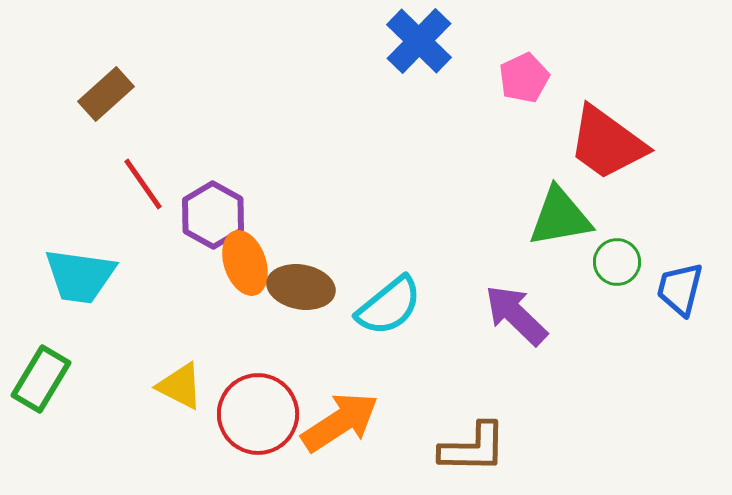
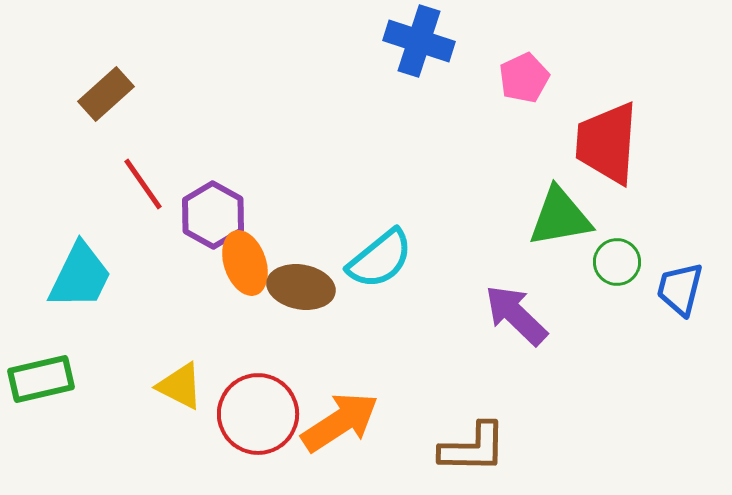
blue cross: rotated 26 degrees counterclockwise
red trapezoid: rotated 58 degrees clockwise
cyan trapezoid: rotated 72 degrees counterclockwise
cyan semicircle: moved 9 px left, 47 px up
green rectangle: rotated 46 degrees clockwise
